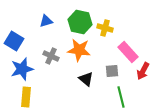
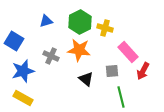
green hexagon: rotated 20 degrees clockwise
blue star: moved 1 px right, 2 px down
yellow rectangle: moved 3 px left, 1 px down; rotated 66 degrees counterclockwise
